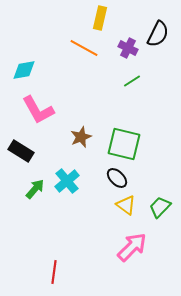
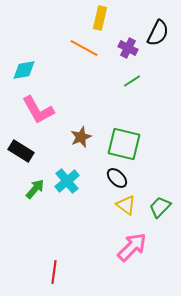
black semicircle: moved 1 px up
